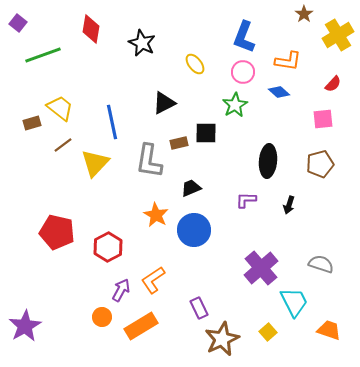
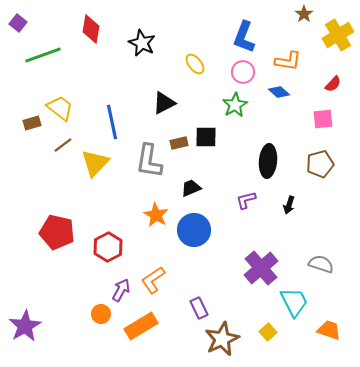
black square at (206, 133): moved 4 px down
purple L-shape at (246, 200): rotated 15 degrees counterclockwise
orange circle at (102, 317): moved 1 px left, 3 px up
